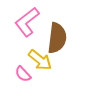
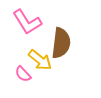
pink L-shape: rotated 84 degrees counterclockwise
brown semicircle: moved 4 px right, 5 px down
